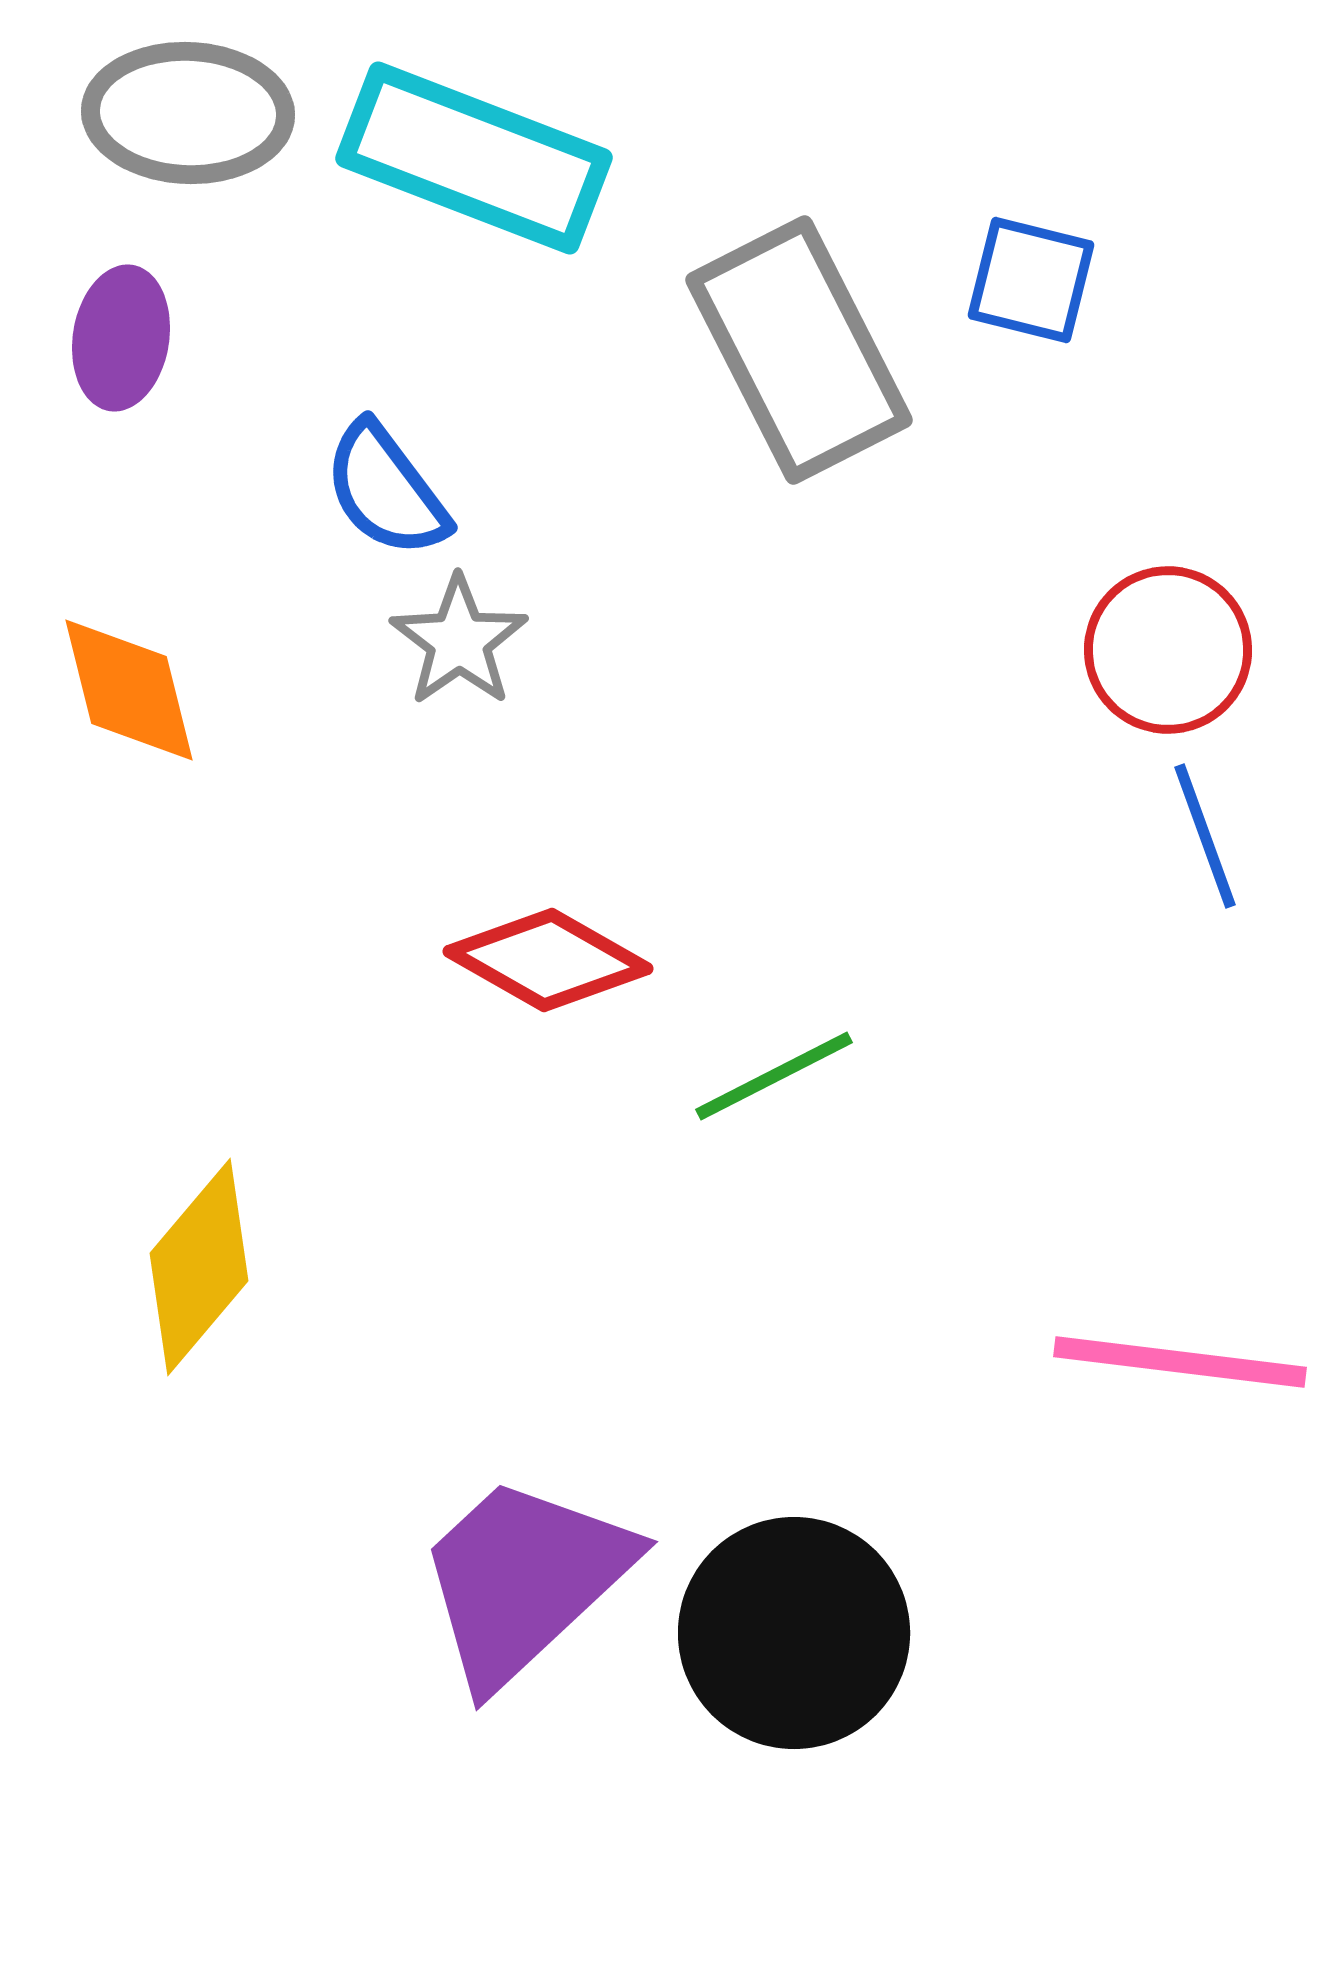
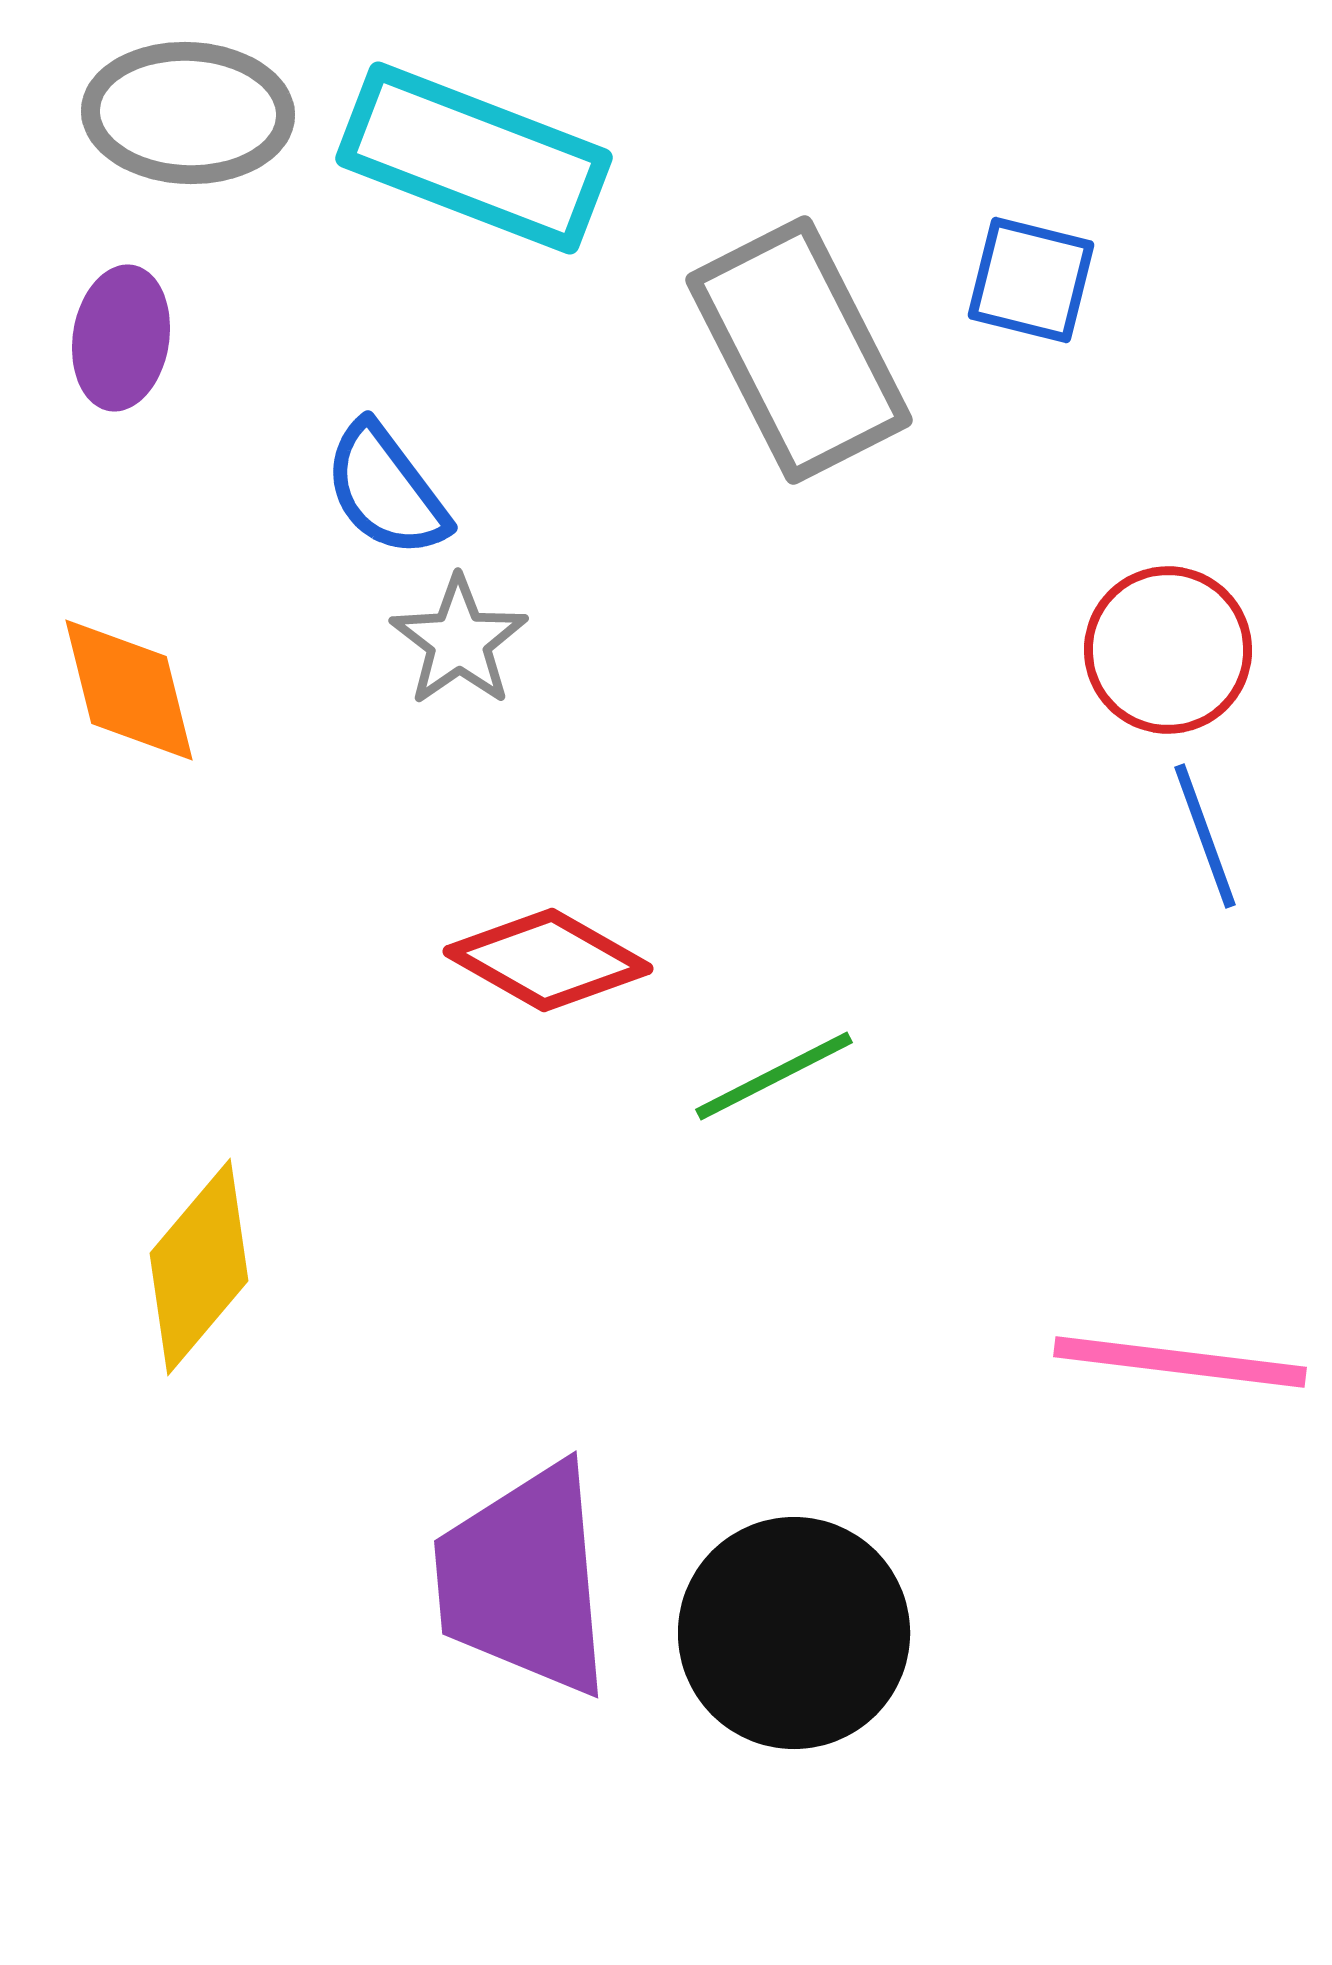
purple trapezoid: rotated 52 degrees counterclockwise
